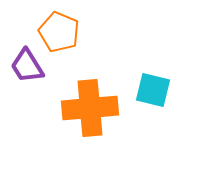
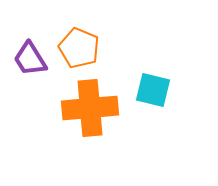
orange pentagon: moved 20 px right, 16 px down
purple trapezoid: moved 3 px right, 7 px up
